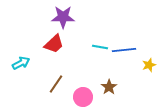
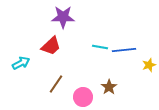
red trapezoid: moved 3 px left, 2 px down
